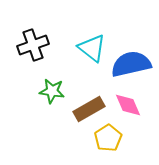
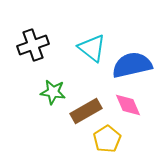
blue semicircle: moved 1 px right, 1 px down
green star: moved 1 px right, 1 px down
brown rectangle: moved 3 px left, 2 px down
yellow pentagon: moved 1 px left, 1 px down
